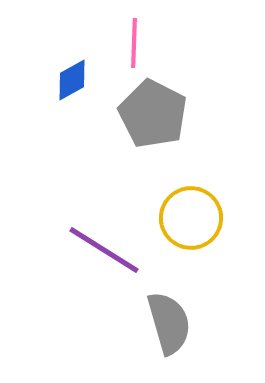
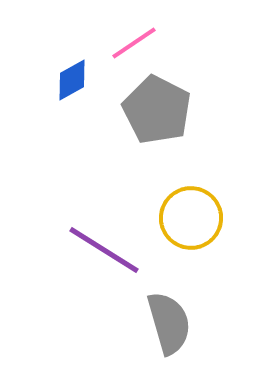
pink line: rotated 54 degrees clockwise
gray pentagon: moved 4 px right, 4 px up
